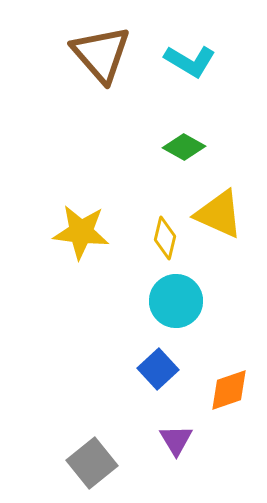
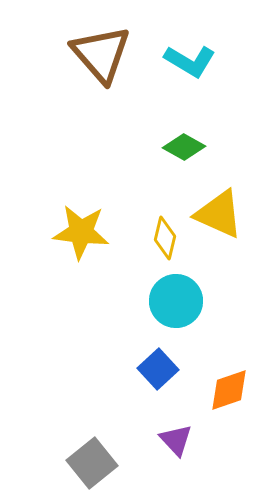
purple triangle: rotated 12 degrees counterclockwise
